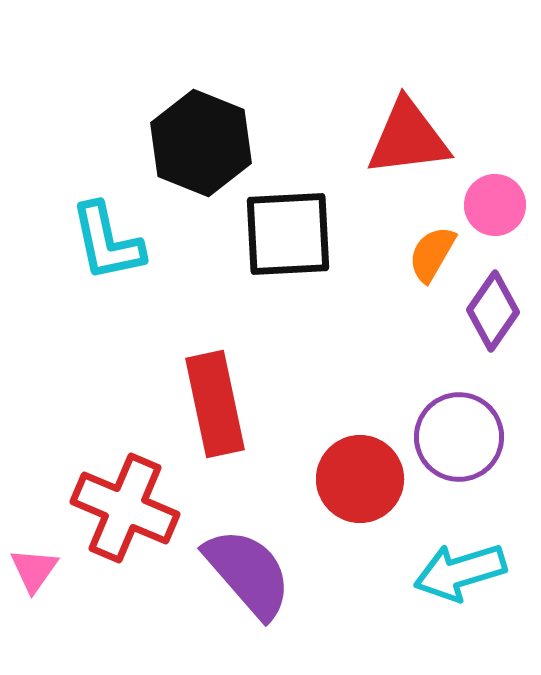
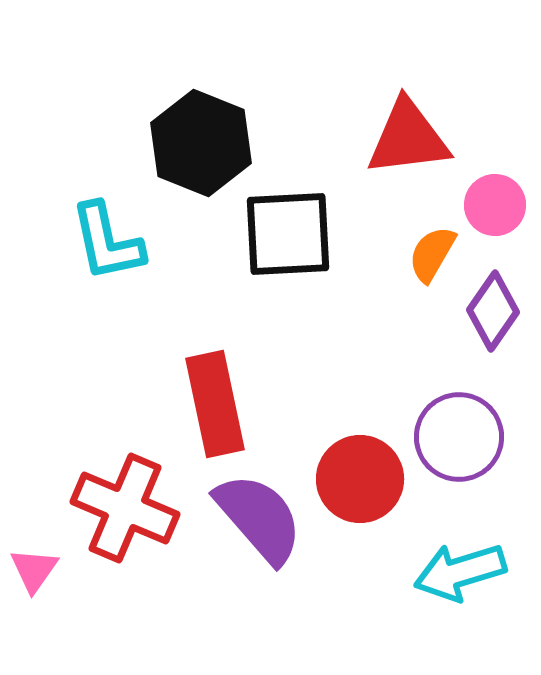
purple semicircle: moved 11 px right, 55 px up
